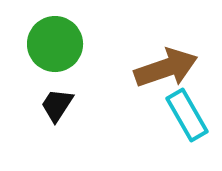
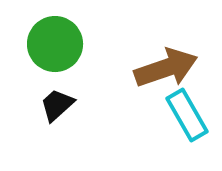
black trapezoid: rotated 15 degrees clockwise
